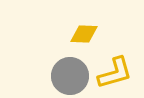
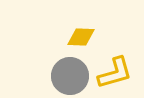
yellow diamond: moved 3 px left, 3 px down
